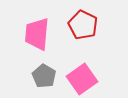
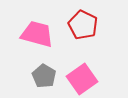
pink trapezoid: rotated 100 degrees clockwise
